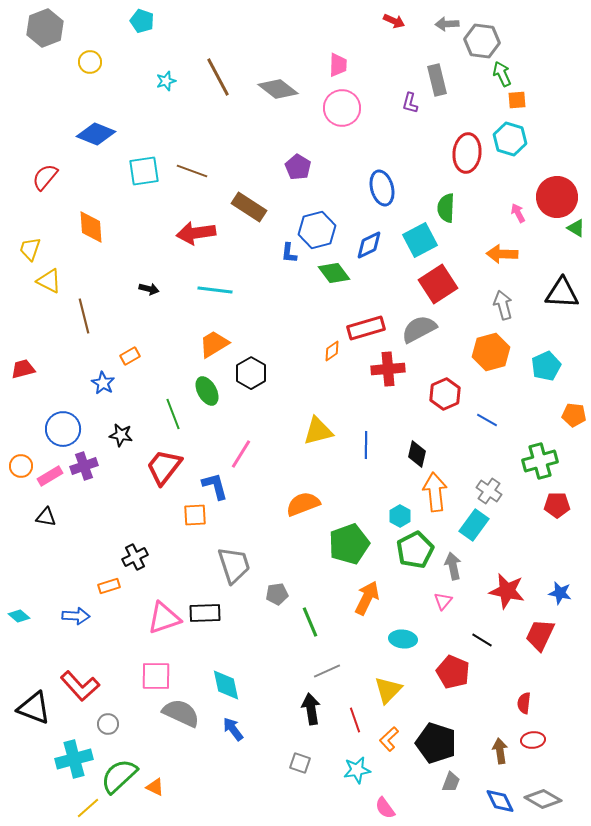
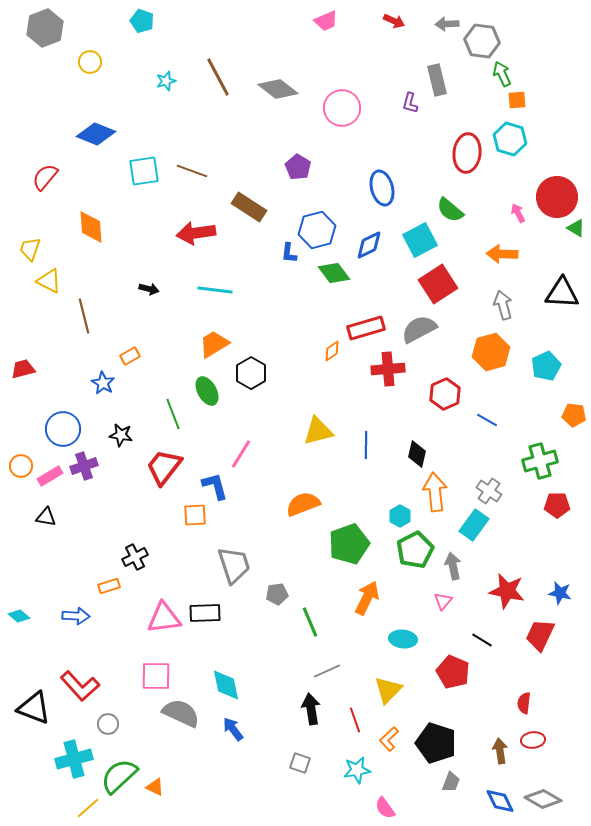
pink trapezoid at (338, 65): moved 12 px left, 44 px up; rotated 65 degrees clockwise
green semicircle at (446, 208): moved 4 px right, 2 px down; rotated 52 degrees counterclockwise
pink triangle at (164, 618): rotated 12 degrees clockwise
